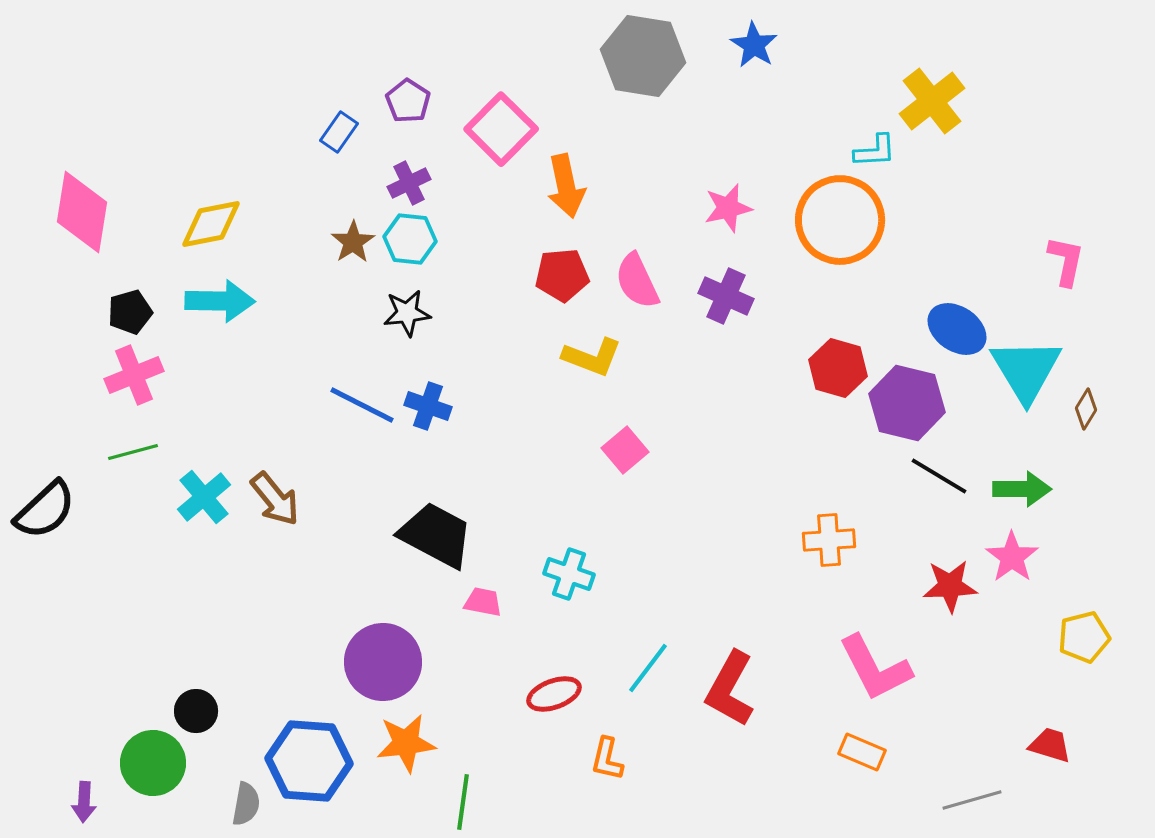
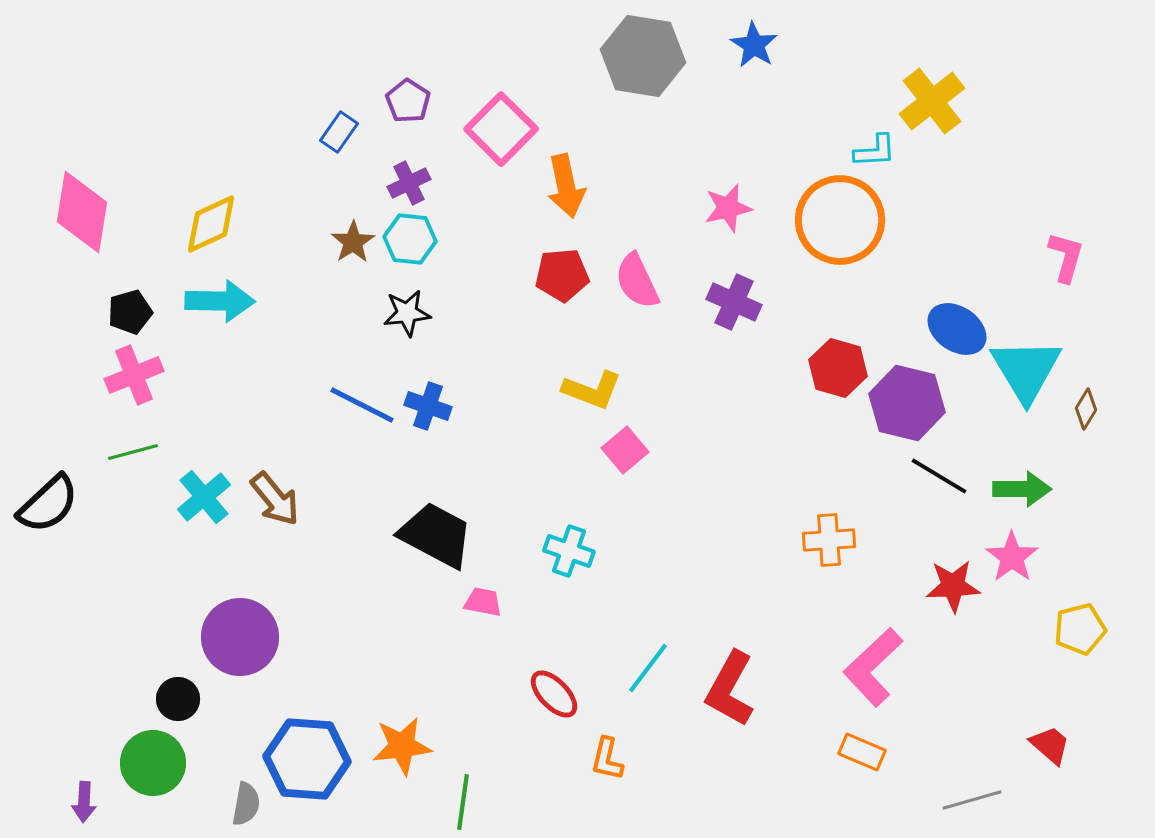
yellow diamond at (211, 224): rotated 14 degrees counterclockwise
pink L-shape at (1066, 261): moved 4 px up; rotated 4 degrees clockwise
purple cross at (726, 296): moved 8 px right, 6 px down
yellow L-shape at (592, 357): moved 33 px down
black semicircle at (45, 510): moved 3 px right, 6 px up
cyan cross at (569, 574): moved 23 px up
red star at (950, 586): moved 3 px right
yellow pentagon at (1084, 637): moved 4 px left, 8 px up
purple circle at (383, 662): moved 143 px left, 25 px up
pink L-shape at (875, 668): moved 2 px left, 1 px up; rotated 74 degrees clockwise
red ellipse at (554, 694): rotated 66 degrees clockwise
black circle at (196, 711): moved 18 px left, 12 px up
orange star at (406, 743): moved 4 px left, 3 px down
red trapezoid at (1050, 745): rotated 24 degrees clockwise
blue hexagon at (309, 761): moved 2 px left, 2 px up
